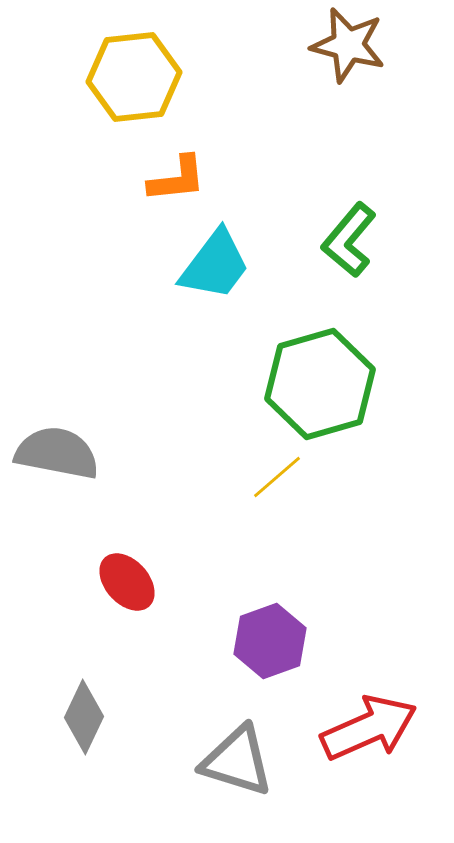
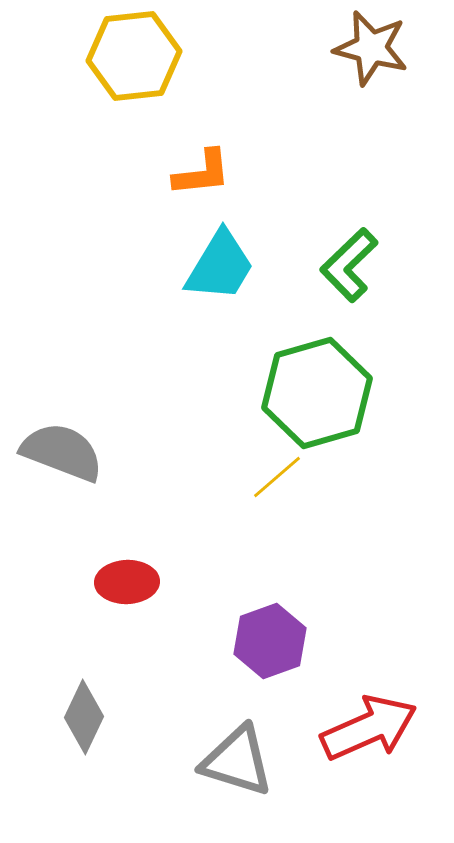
brown star: moved 23 px right, 3 px down
yellow hexagon: moved 21 px up
orange L-shape: moved 25 px right, 6 px up
green L-shape: moved 25 px down; rotated 6 degrees clockwise
cyan trapezoid: moved 5 px right, 1 px down; rotated 6 degrees counterclockwise
green hexagon: moved 3 px left, 9 px down
gray semicircle: moved 5 px right, 1 px up; rotated 10 degrees clockwise
red ellipse: rotated 50 degrees counterclockwise
